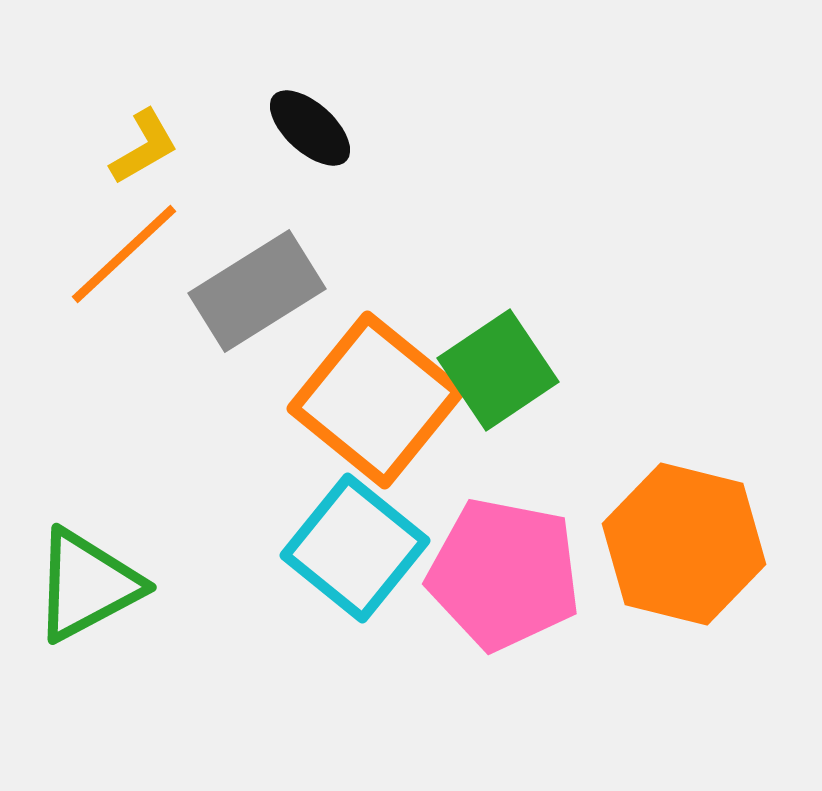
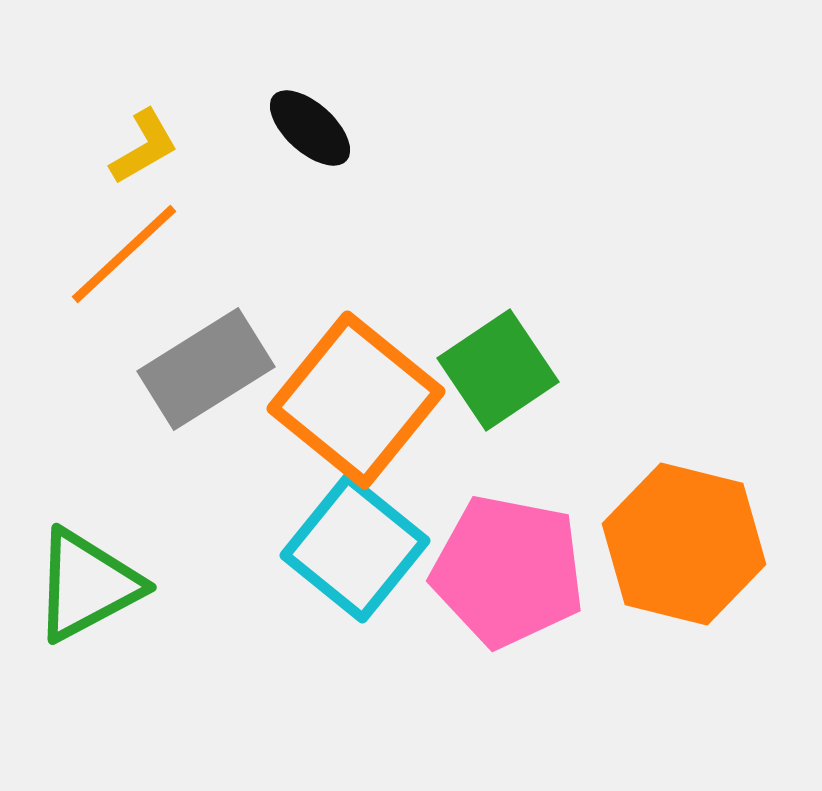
gray rectangle: moved 51 px left, 78 px down
orange square: moved 20 px left
pink pentagon: moved 4 px right, 3 px up
